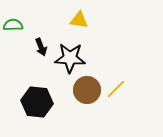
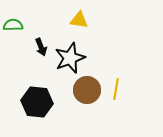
black star: rotated 24 degrees counterclockwise
yellow line: rotated 35 degrees counterclockwise
